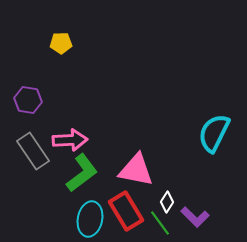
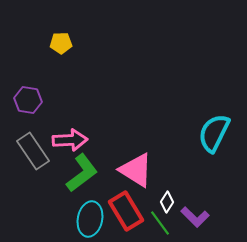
pink triangle: rotated 21 degrees clockwise
